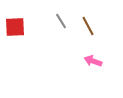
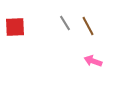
gray line: moved 4 px right, 2 px down
